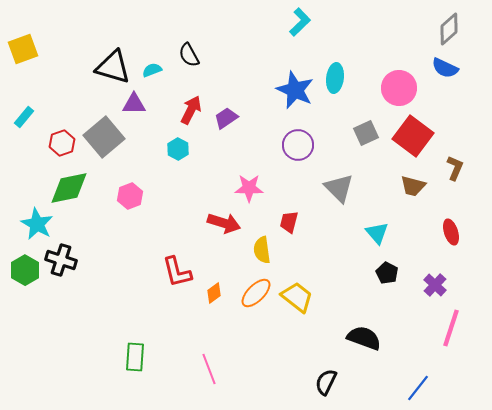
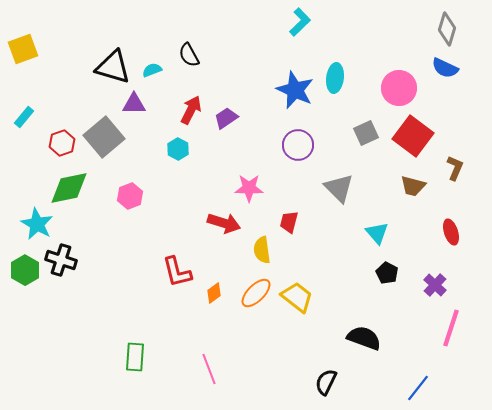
gray diamond at (449, 29): moved 2 px left; rotated 32 degrees counterclockwise
